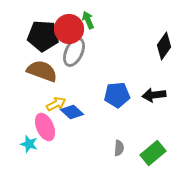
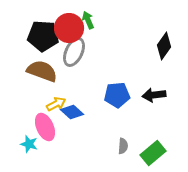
red circle: moved 1 px up
gray semicircle: moved 4 px right, 2 px up
